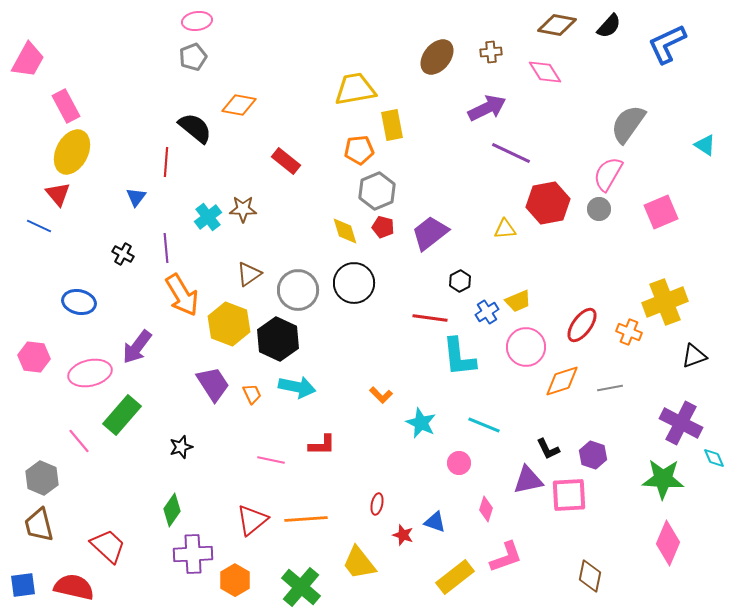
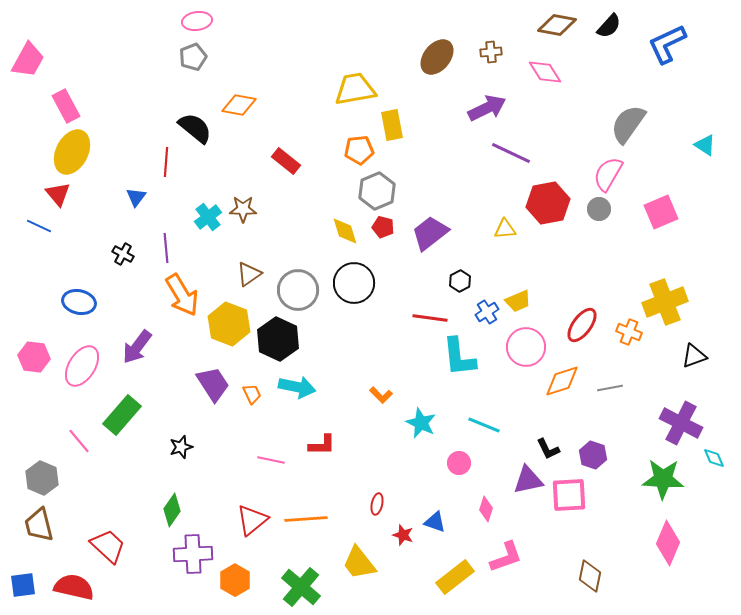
pink ellipse at (90, 373): moved 8 px left, 7 px up; rotated 45 degrees counterclockwise
